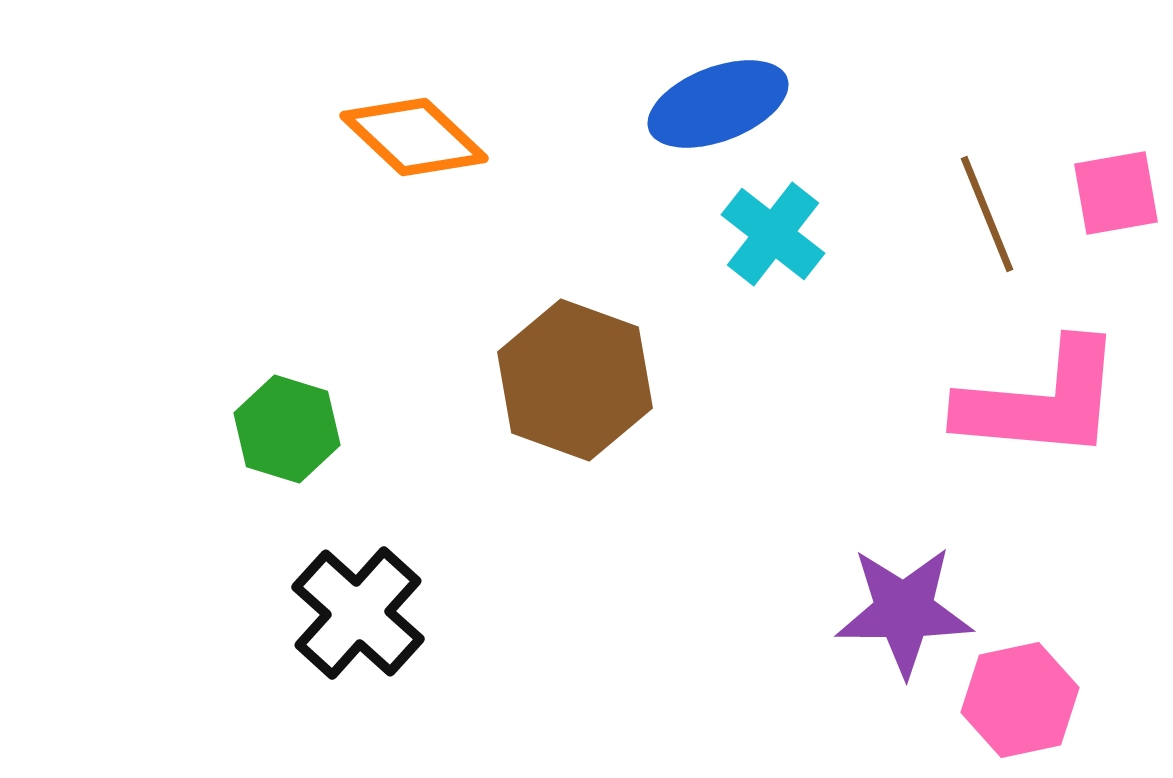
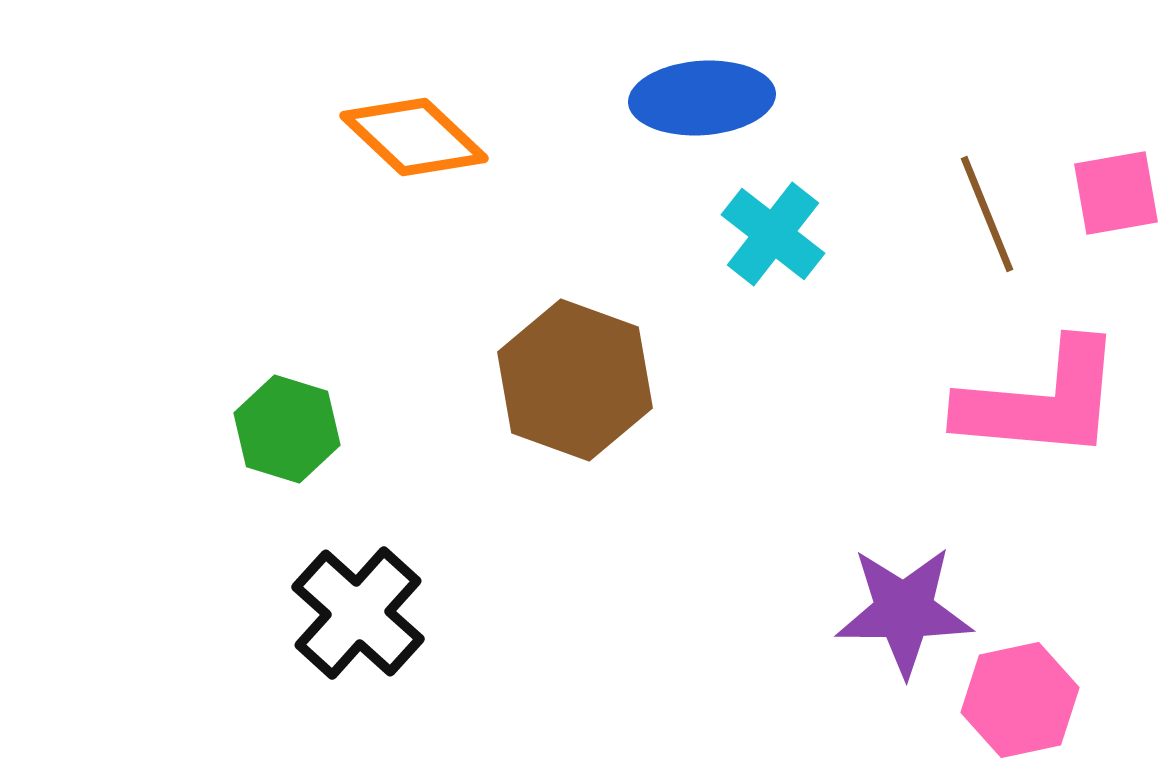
blue ellipse: moved 16 px left, 6 px up; rotated 17 degrees clockwise
